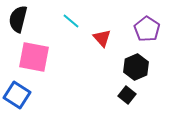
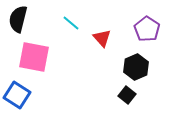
cyan line: moved 2 px down
